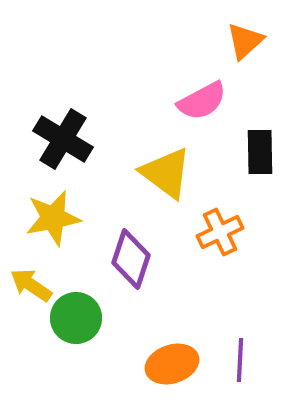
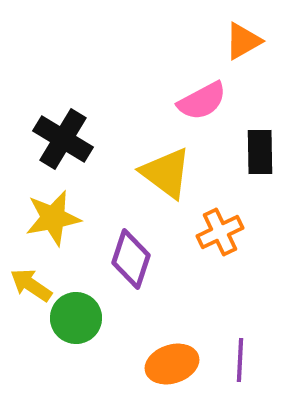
orange triangle: moved 2 px left; rotated 12 degrees clockwise
